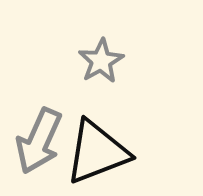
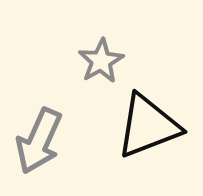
black triangle: moved 51 px right, 26 px up
